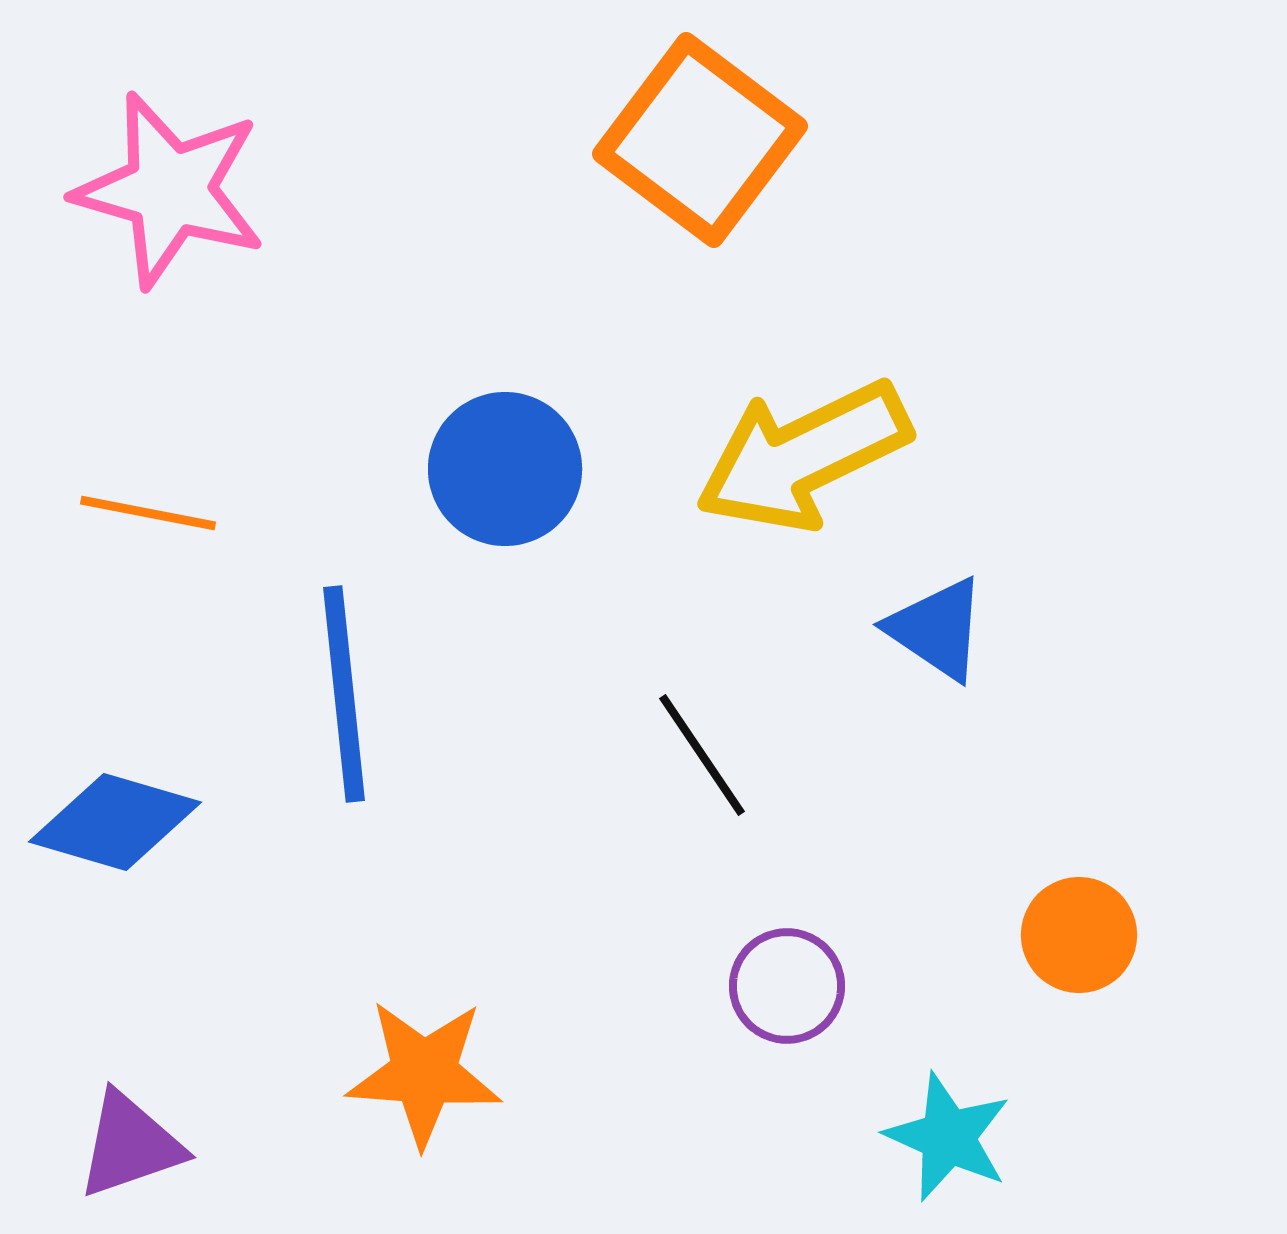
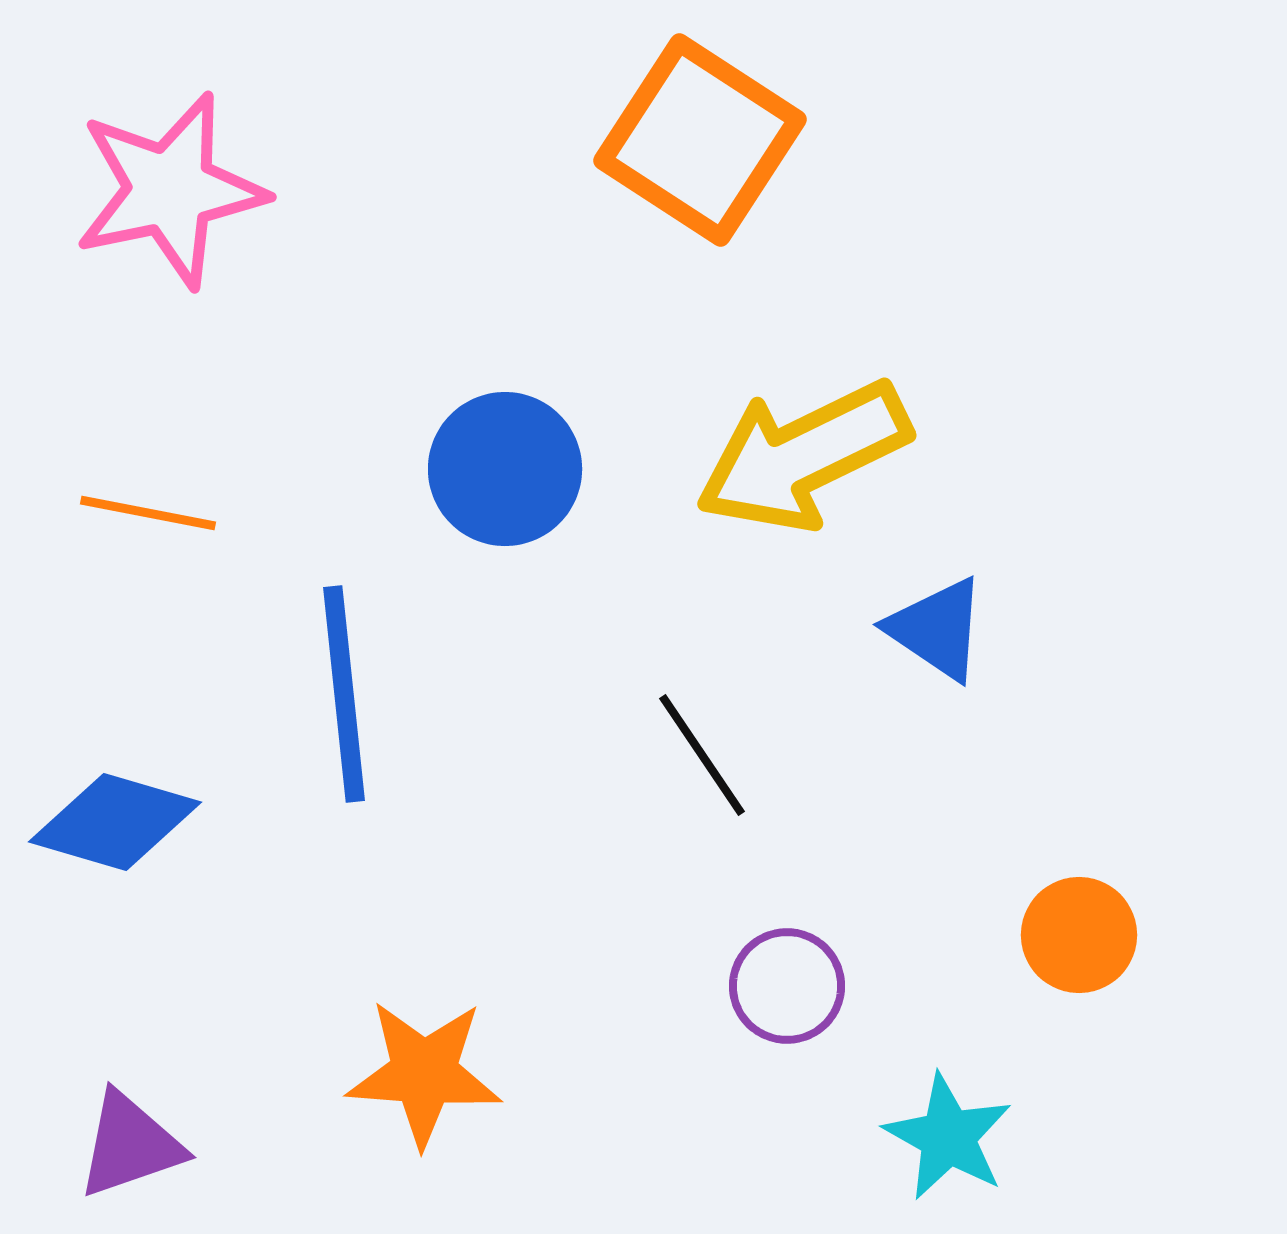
orange square: rotated 4 degrees counterclockwise
pink star: rotated 28 degrees counterclockwise
cyan star: rotated 5 degrees clockwise
